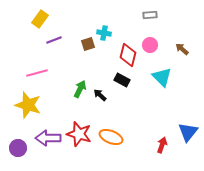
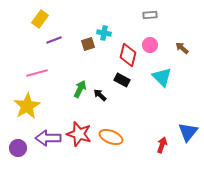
brown arrow: moved 1 px up
yellow star: moved 1 px left, 1 px down; rotated 24 degrees clockwise
